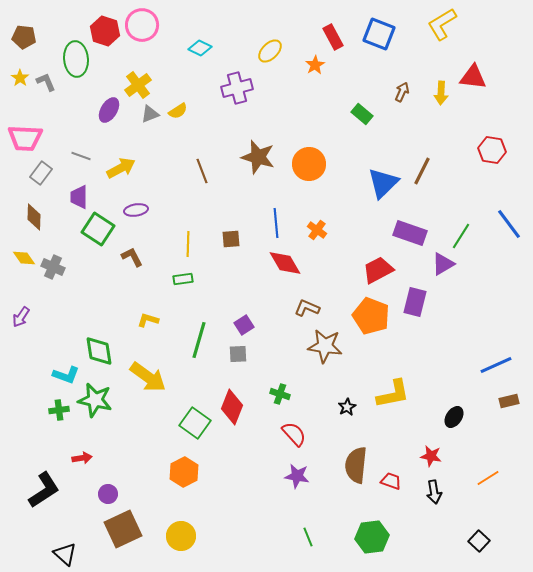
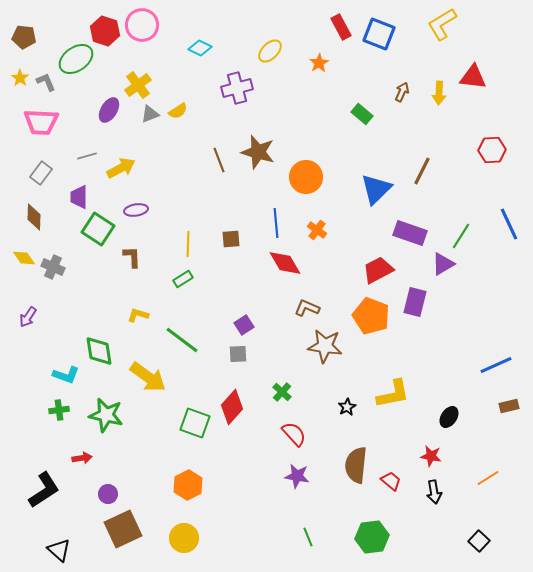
red rectangle at (333, 37): moved 8 px right, 10 px up
green ellipse at (76, 59): rotated 60 degrees clockwise
orange star at (315, 65): moved 4 px right, 2 px up
yellow arrow at (441, 93): moved 2 px left
pink trapezoid at (25, 138): moved 16 px right, 16 px up
red hexagon at (492, 150): rotated 12 degrees counterclockwise
gray line at (81, 156): moved 6 px right; rotated 36 degrees counterclockwise
brown star at (258, 157): moved 5 px up
orange circle at (309, 164): moved 3 px left, 13 px down
brown line at (202, 171): moved 17 px right, 11 px up
blue triangle at (383, 183): moved 7 px left, 6 px down
blue line at (509, 224): rotated 12 degrees clockwise
brown L-shape at (132, 257): rotated 25 degrees clockwise
green rectangle at (183, 279): rotated 24 degrees counterclockwise
purple arrow at (21, 317): moved 7 px right
yellow L-shape at (148, 320): moved 10 px left, 5 px up
green line at (199, 340): moved 17 px left; rotated 69 degrees counterclockwise
green cross at (280, 394): moved 2 px right, 2 px up; rotated 24 degrees clockwise
green star at (95, 400): moved 11 px right, 15 px down
brown rectangle at (509, 401): moved 5 px down
red diamond at (232, 407): rotated 20 degrees clockwise
black ellipse at (454, 417): moved 5 px left
green square at (195, 423): rotated 16 degrees counterclockwise
orange hexagon at (184, 472): moved 4 px right, 13 px down
red trapezoid at (391, 481): rotated 20 degrees clockwise
yellow circle at (181, 536): moved 3 px right, 2 px down
black triangle at (65, 554): moved 6 px left, 4 px up
